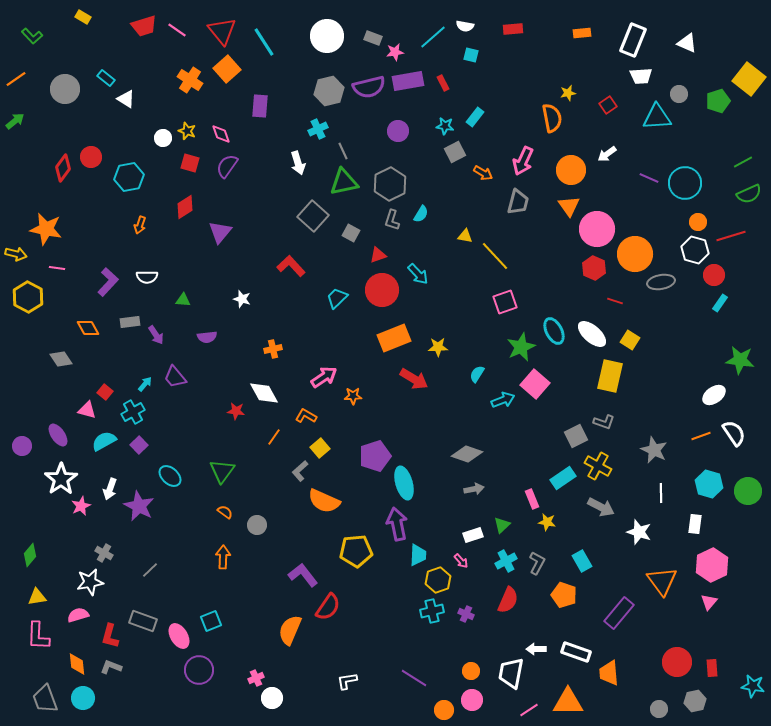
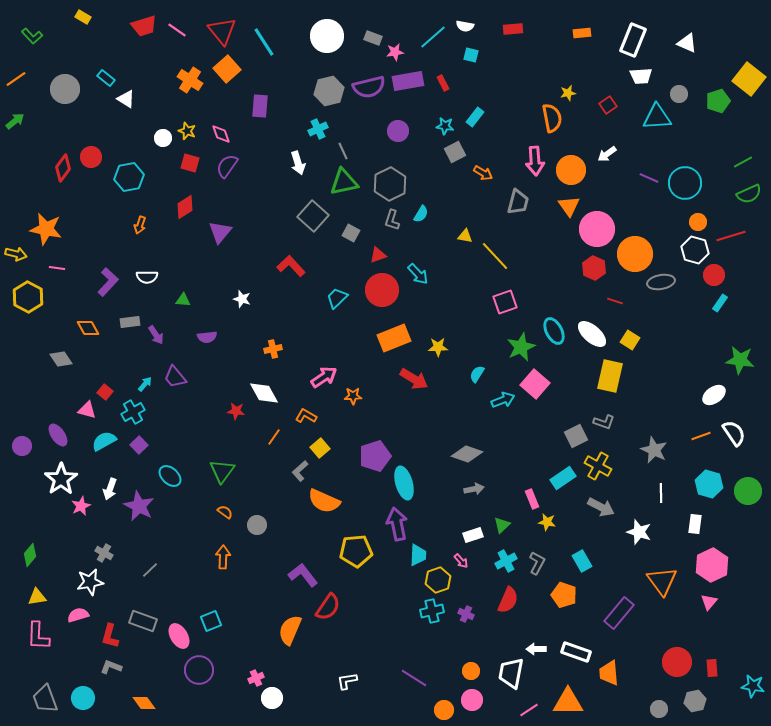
pink arrow at (523, 161): moved 12 px right; rotated 28 degrees counterclockwise
orange diamond at (77, 664): moved 67 px right, 39 px down; rotated 30 degrees counterclockwise
